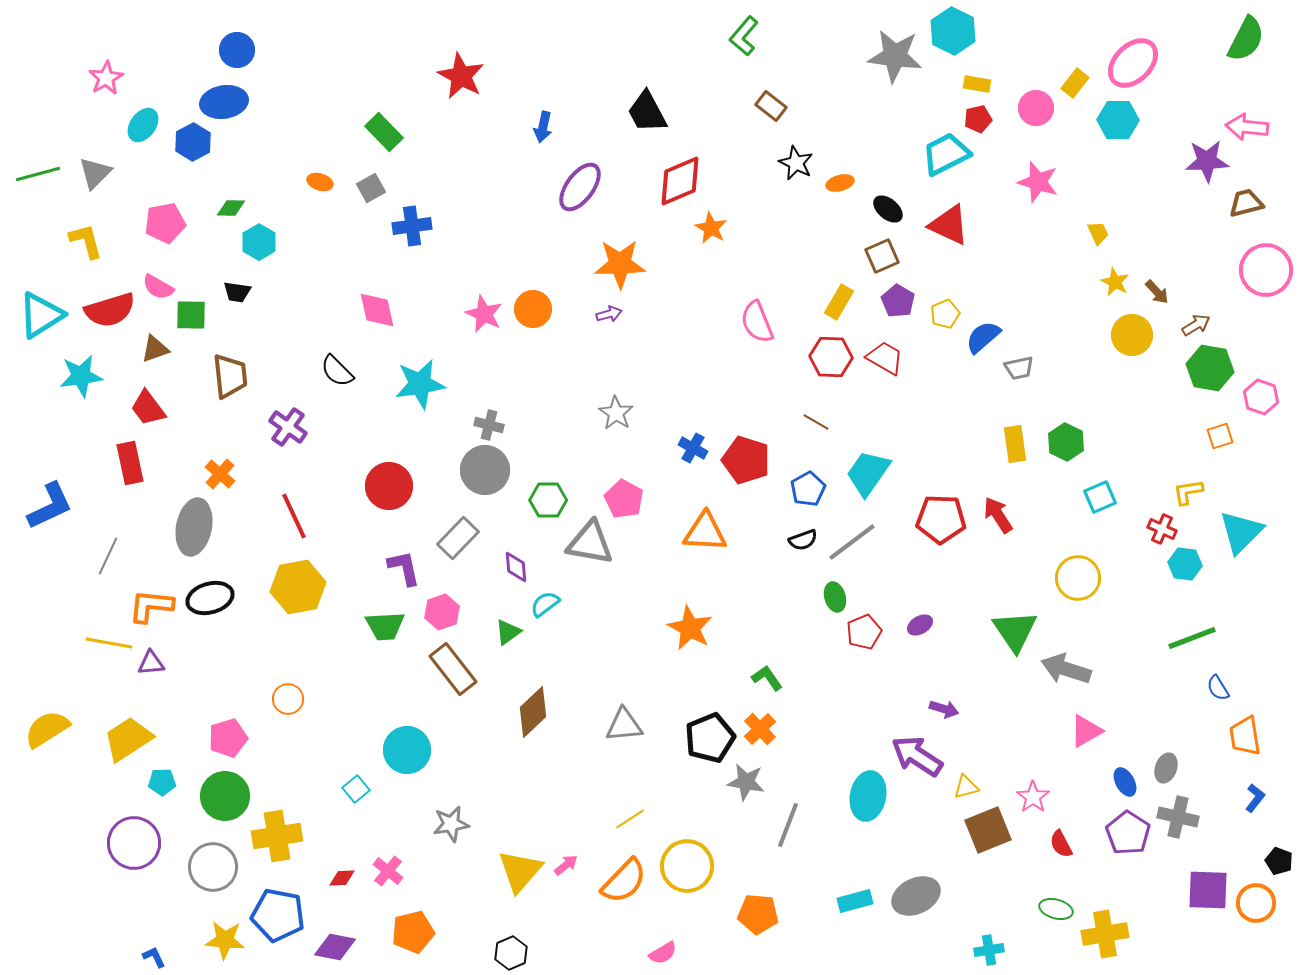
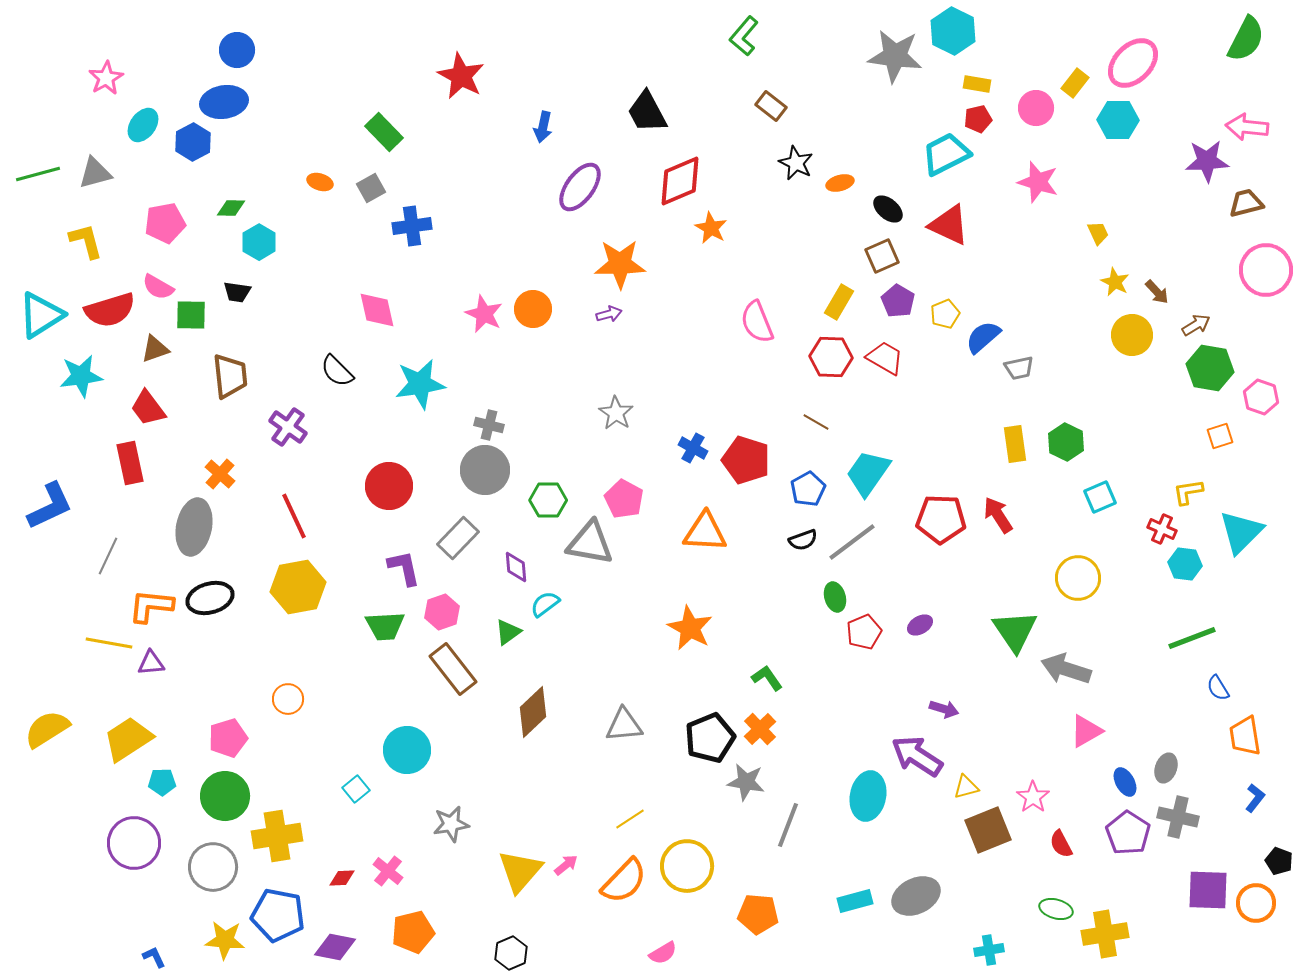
gray triangle at (95, 173): rotated 30 degrees clockwise
